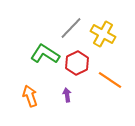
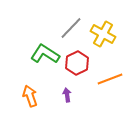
orange line: moved 1 px up; rotated 55 degrees counterclockwise
